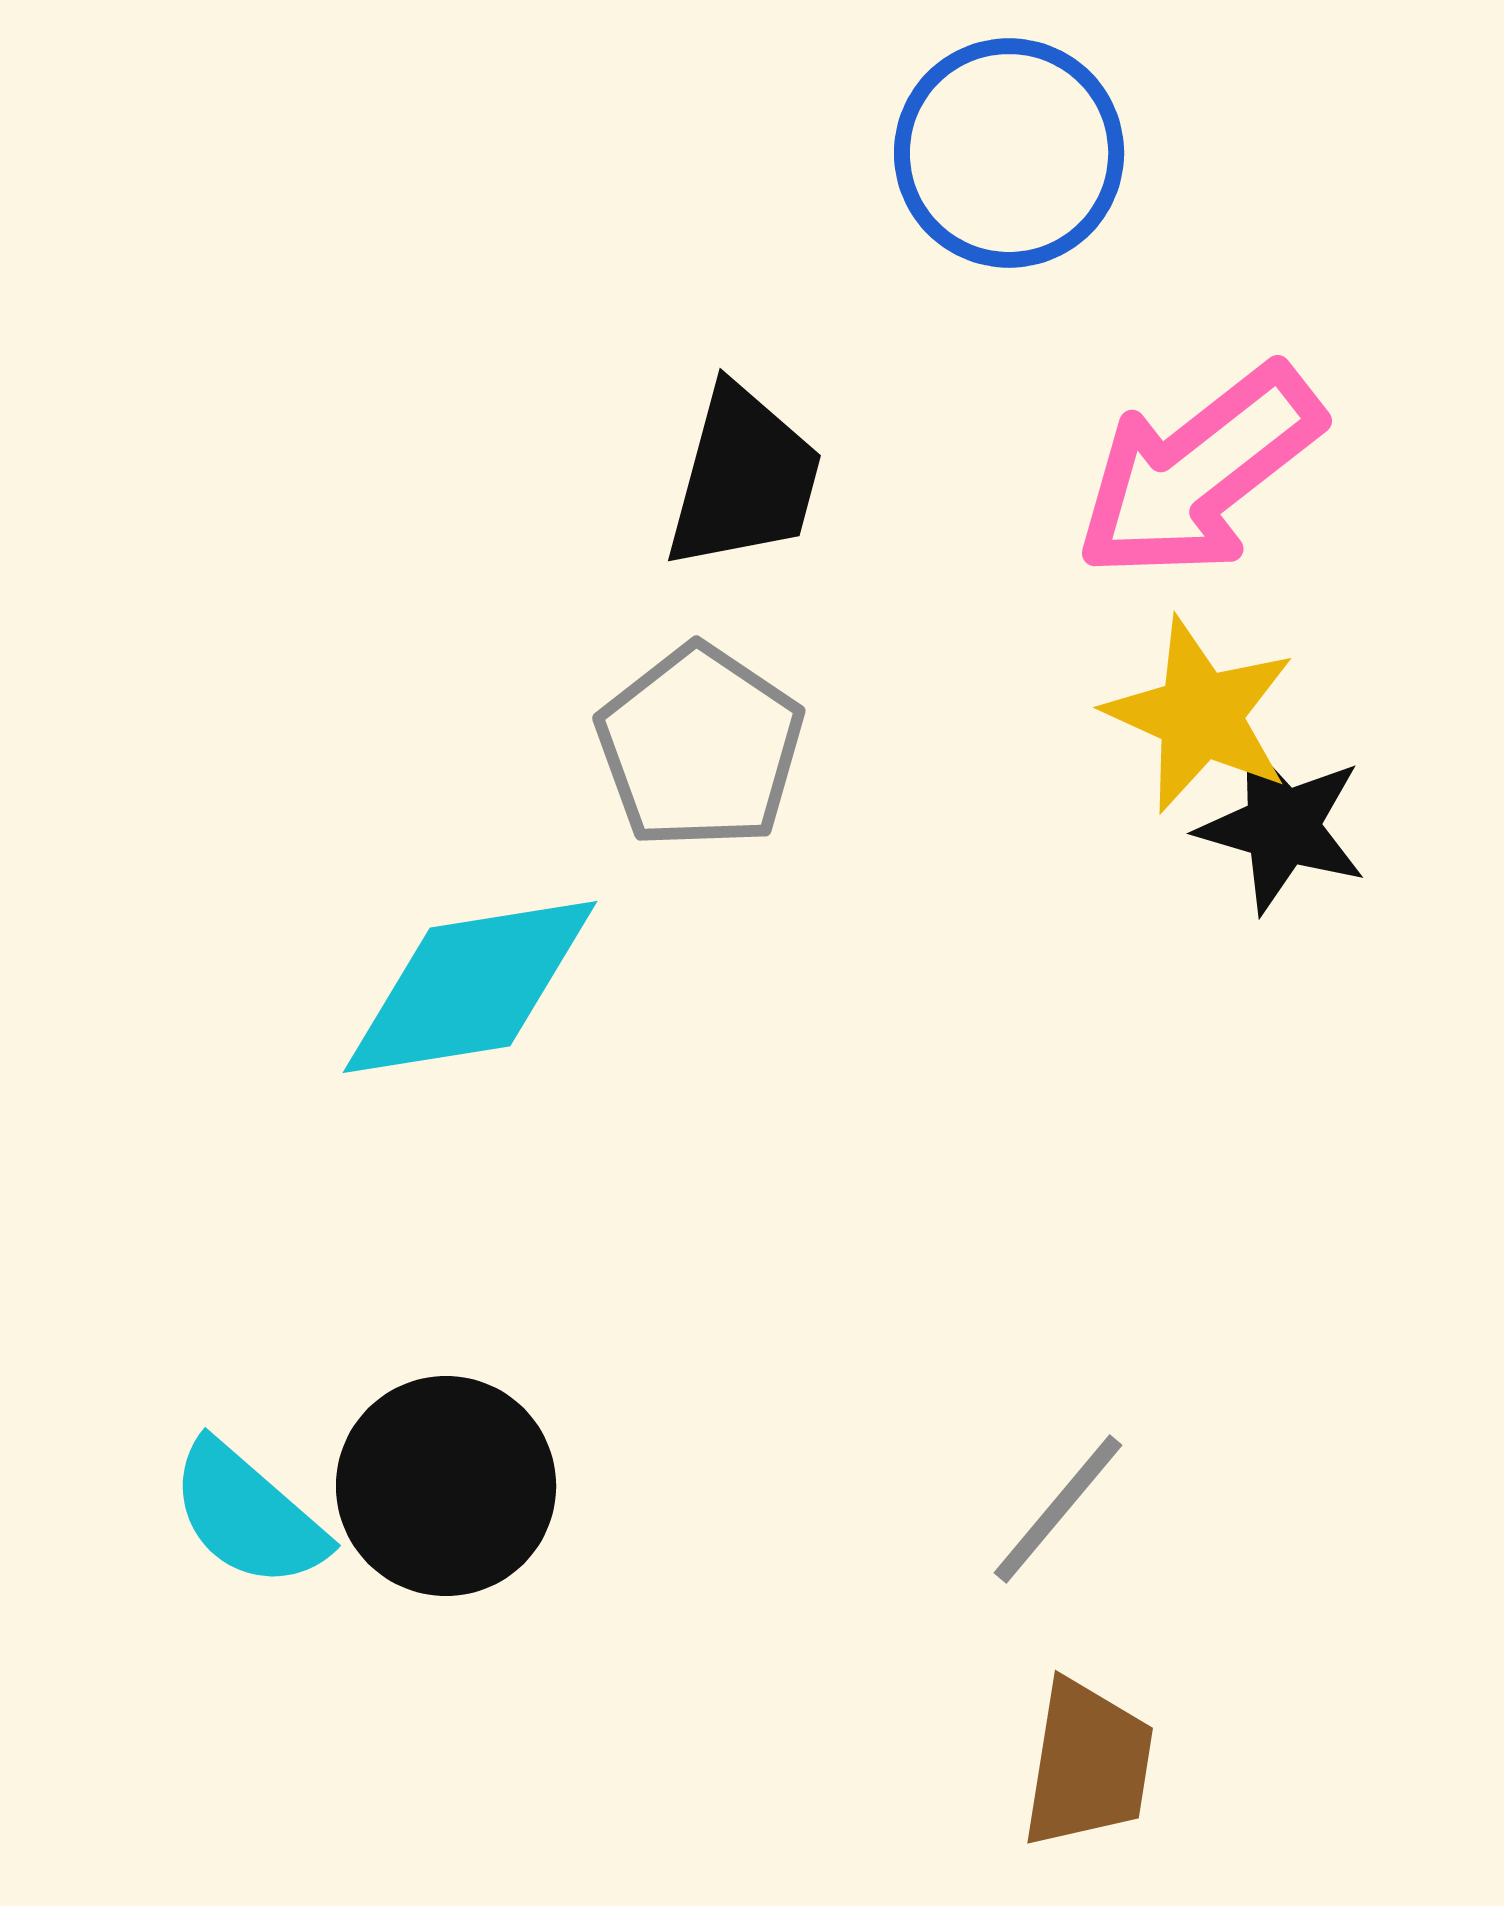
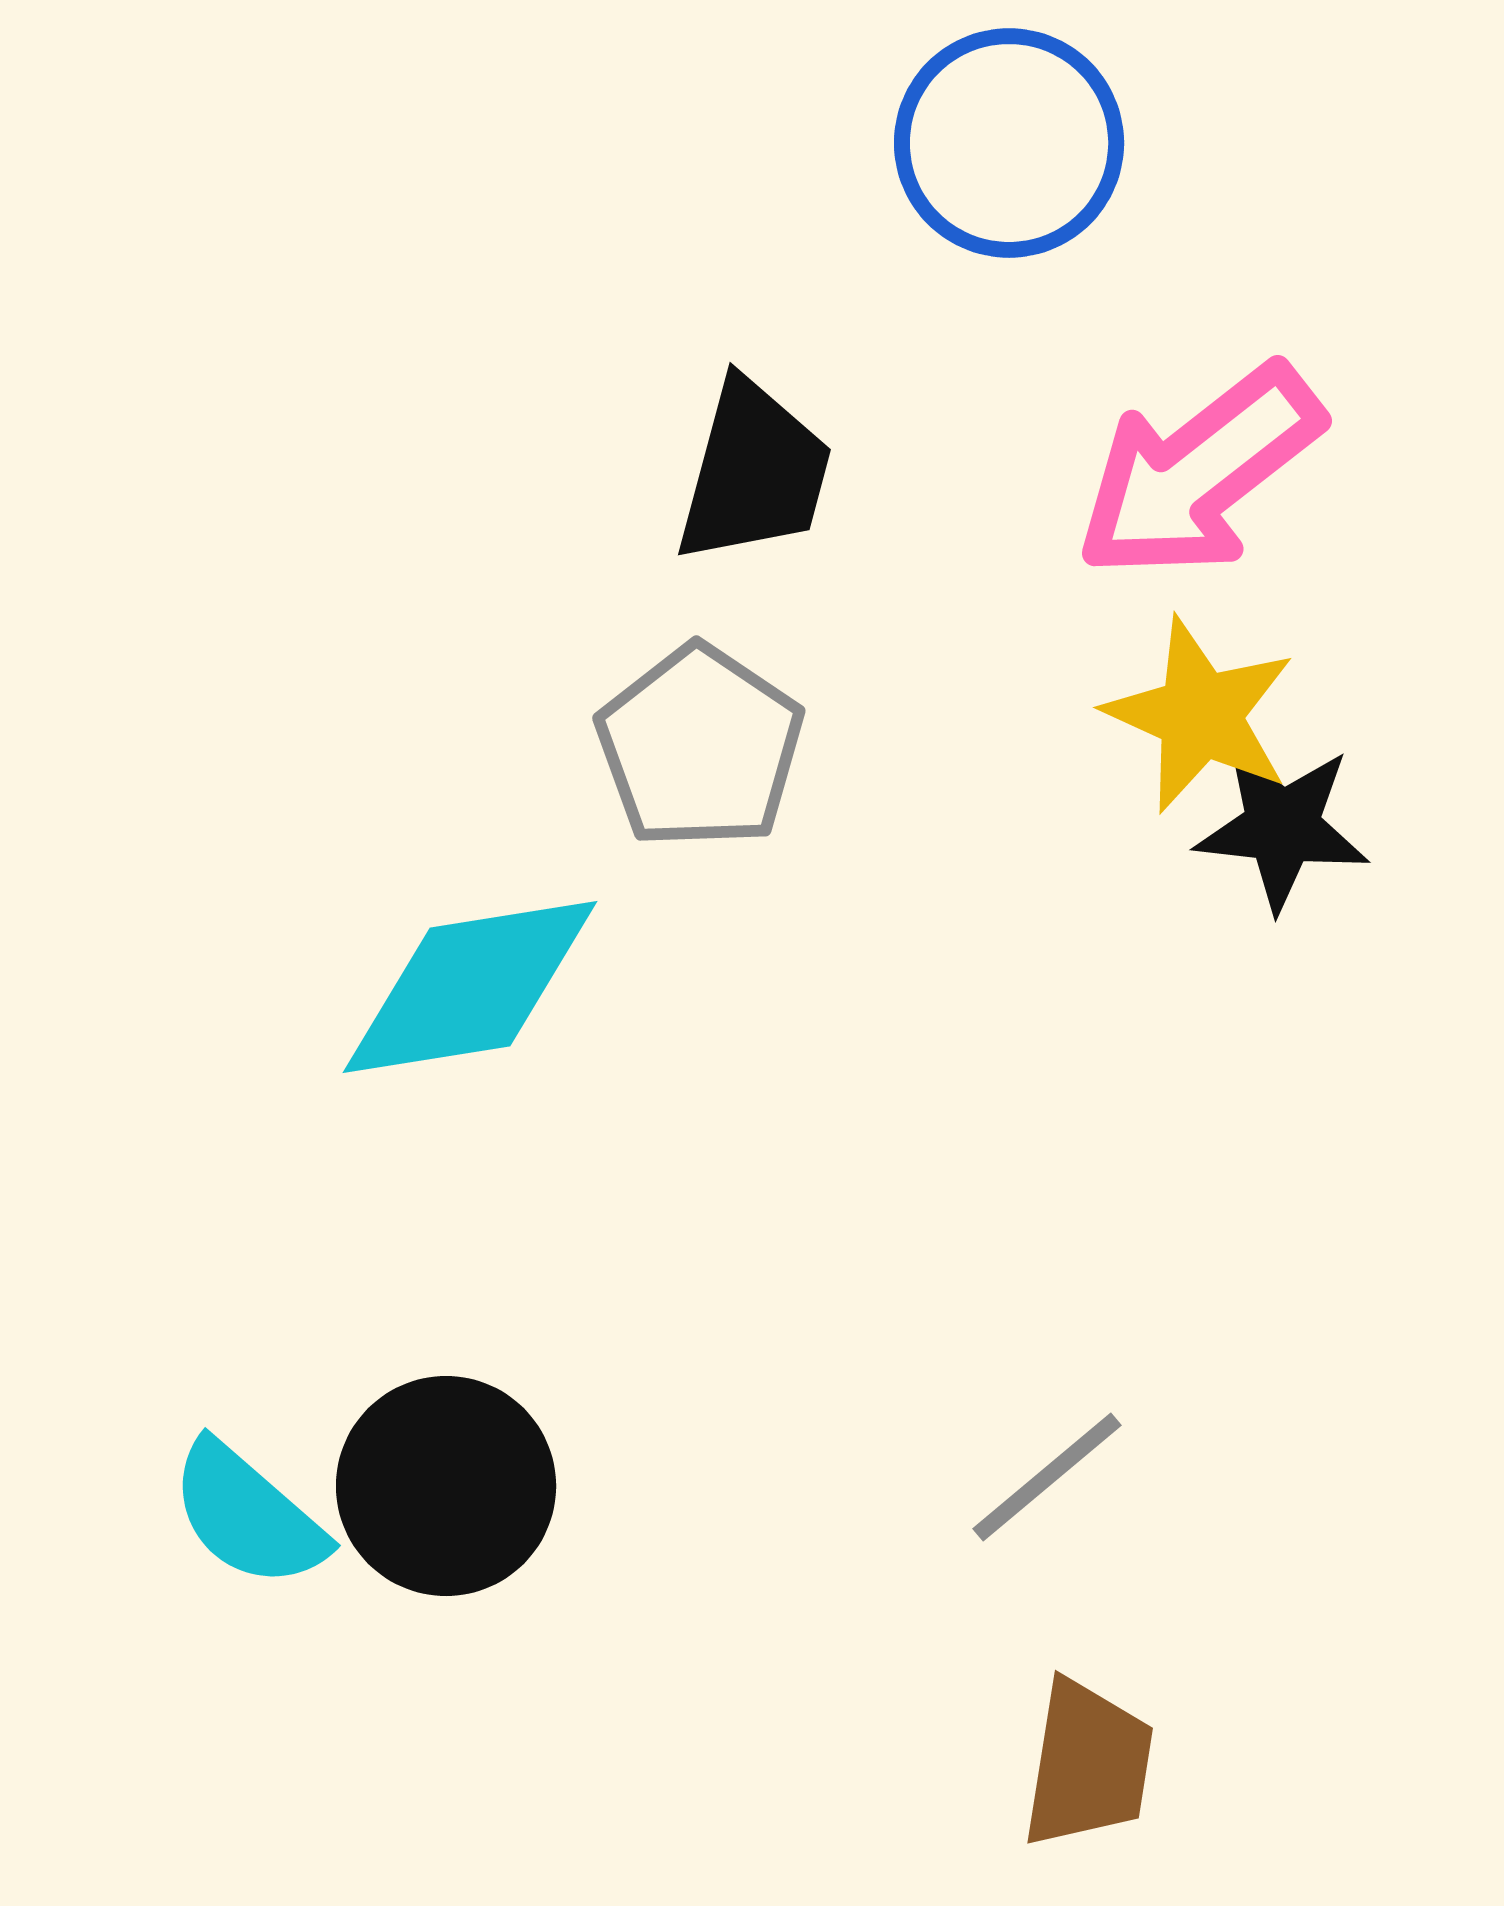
blue circle: moved 10 px up
black trapezoid: moved 10 px right, 6 px up
black star: rotated 10 degrees counterclockwise
gray line: moved 11 px left, 32 px up; rotated 10 degrees clockwise
